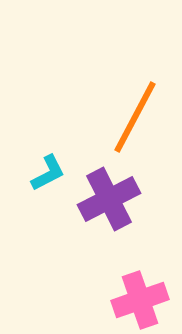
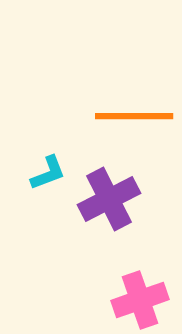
orange line: moved 1 px left, 1 px up; rotated 62 degrees clockwise
cyan L-shape: rotated 6 degrees clockwise
